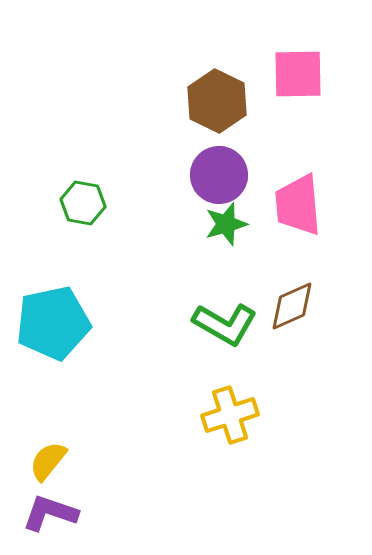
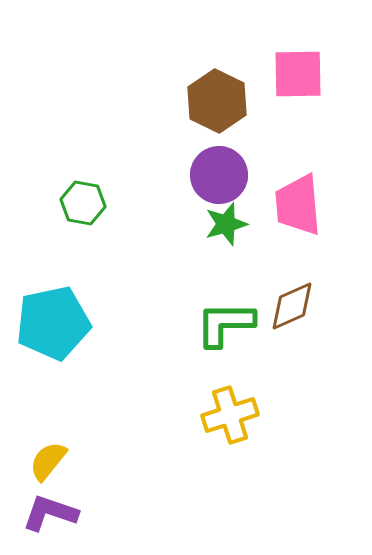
green L-shape: rotated 150 degrees clockwise
